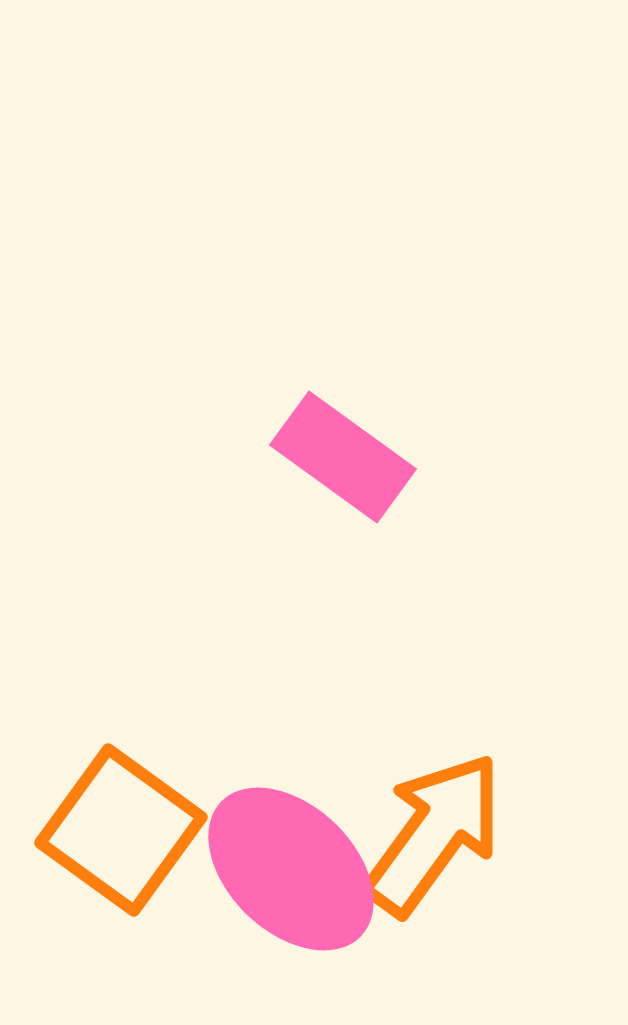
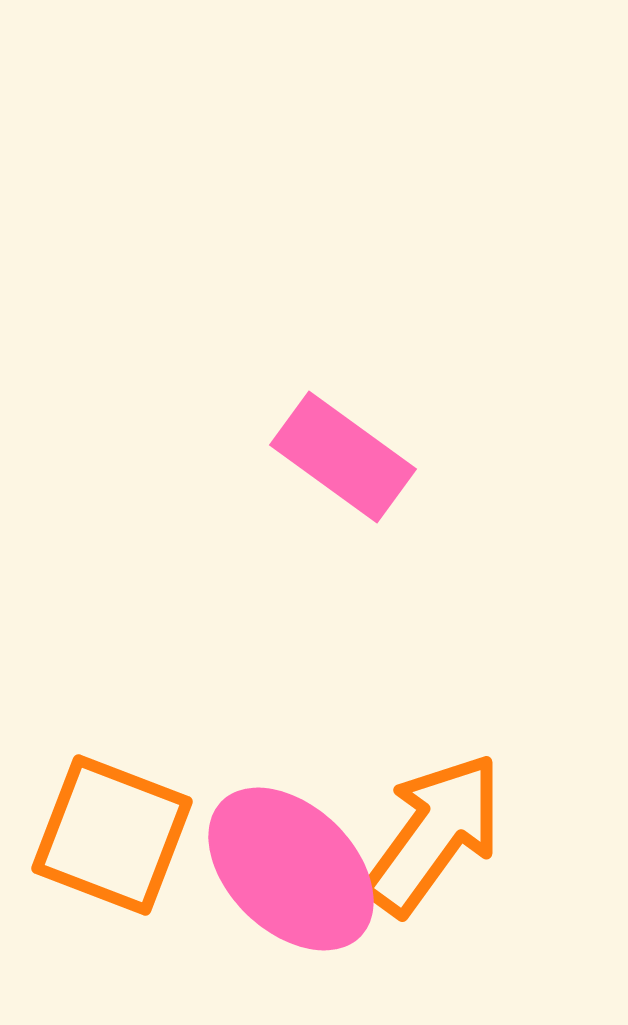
orange square: moved 9 px left, 5 px down; rotated 15 degrees counterclockwise
